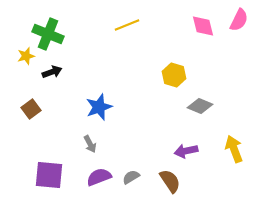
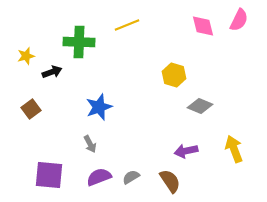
green cross: moved 31 px right, 8 px down; rotated 20 degrees counterclockwise
